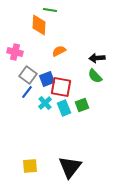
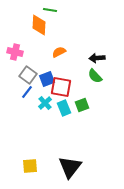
orange semicircle: moved 1 px down
